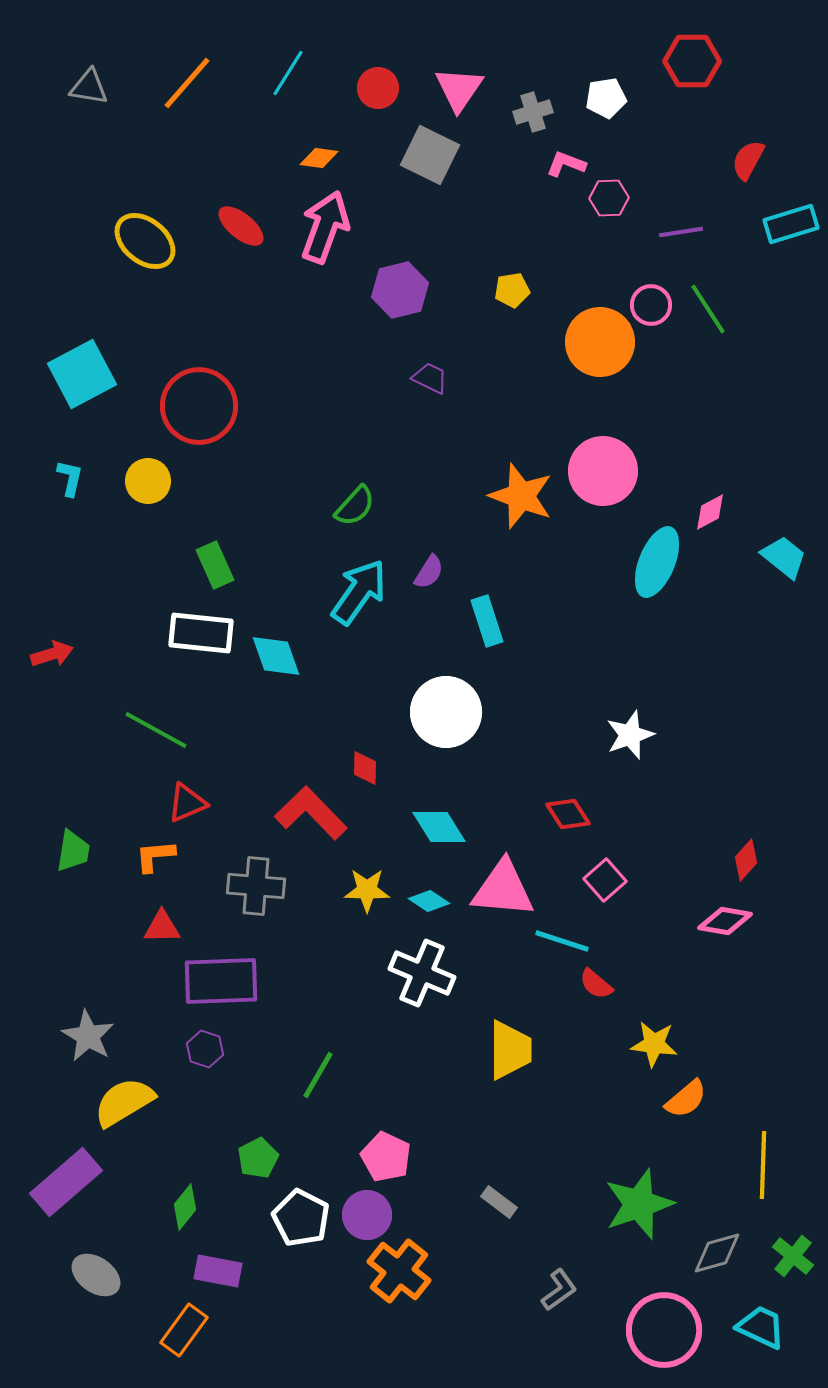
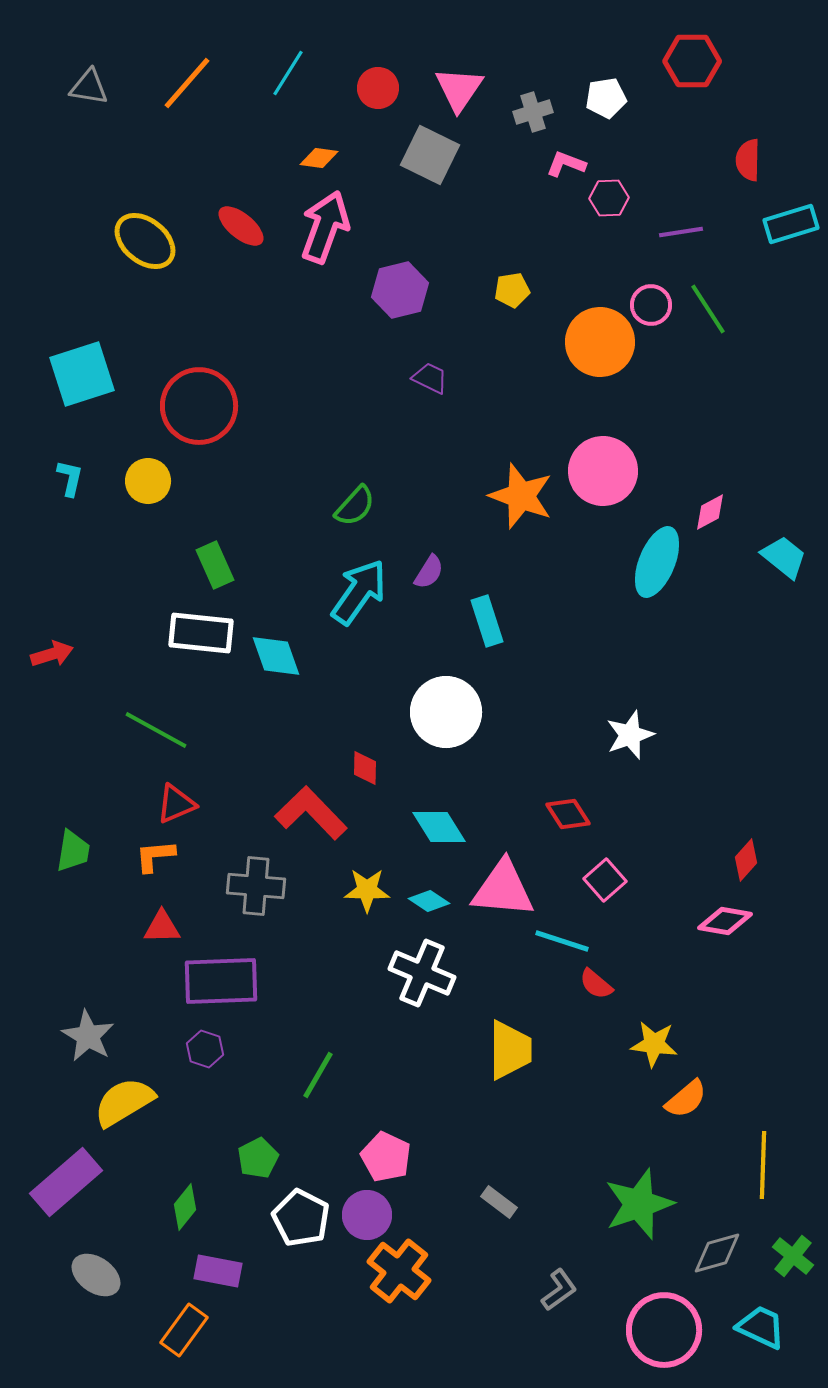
red semicircle at (748, 160): rotated 27 degrees counterclockwise
cyan square at (82, 374): rotated 10 degrees clockwise
red triangle at (187, 803): moved 11 px left, 1 px down
